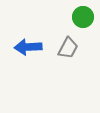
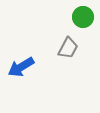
blue arrow: moved 7 px left, 20 px down; rotated 28 degrees counterclockwise
